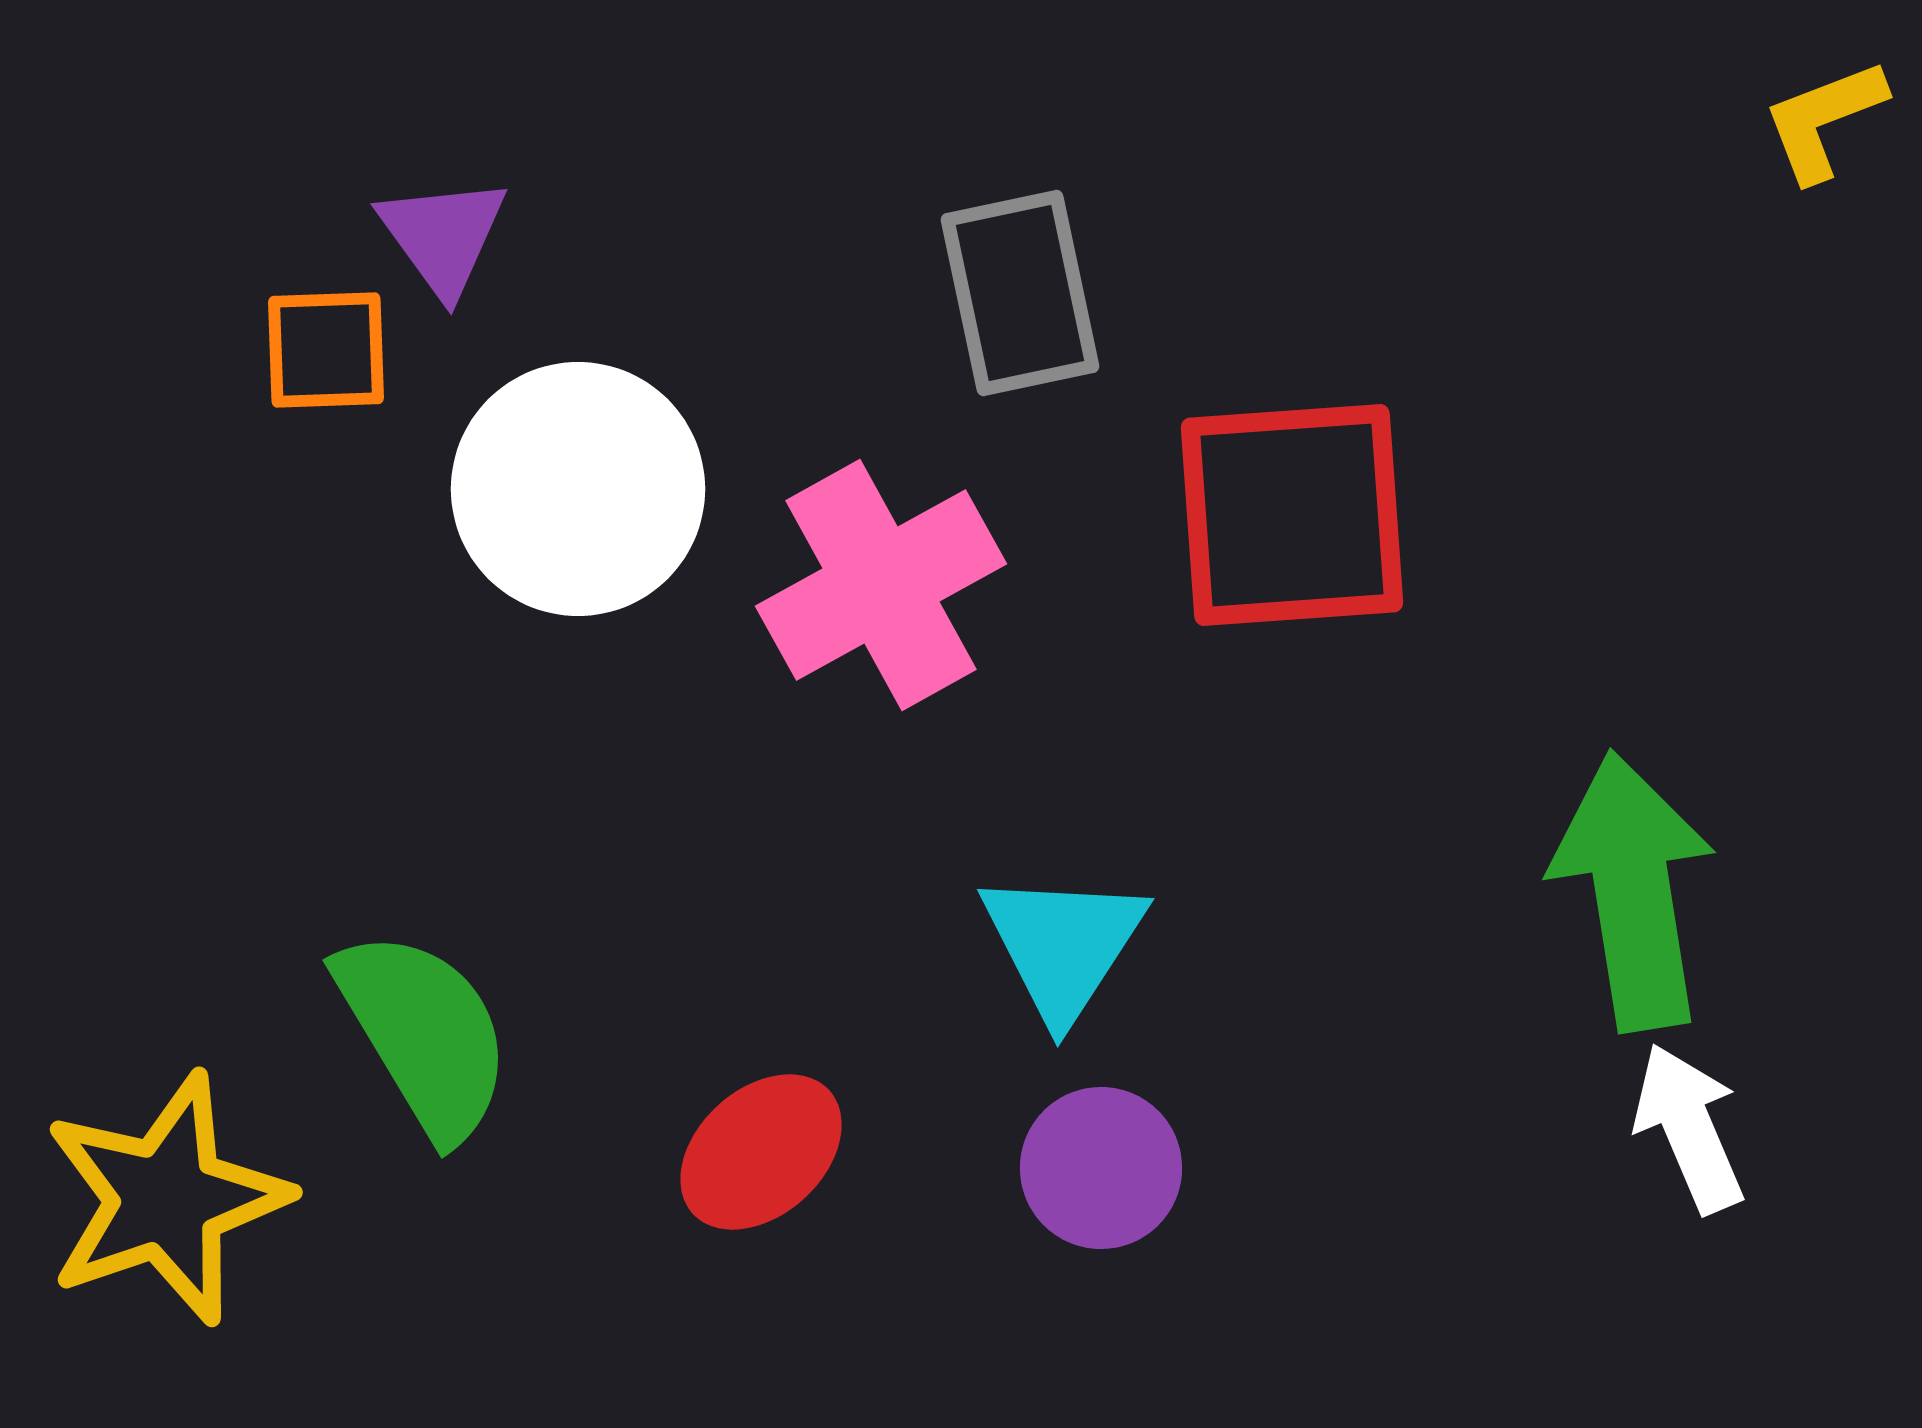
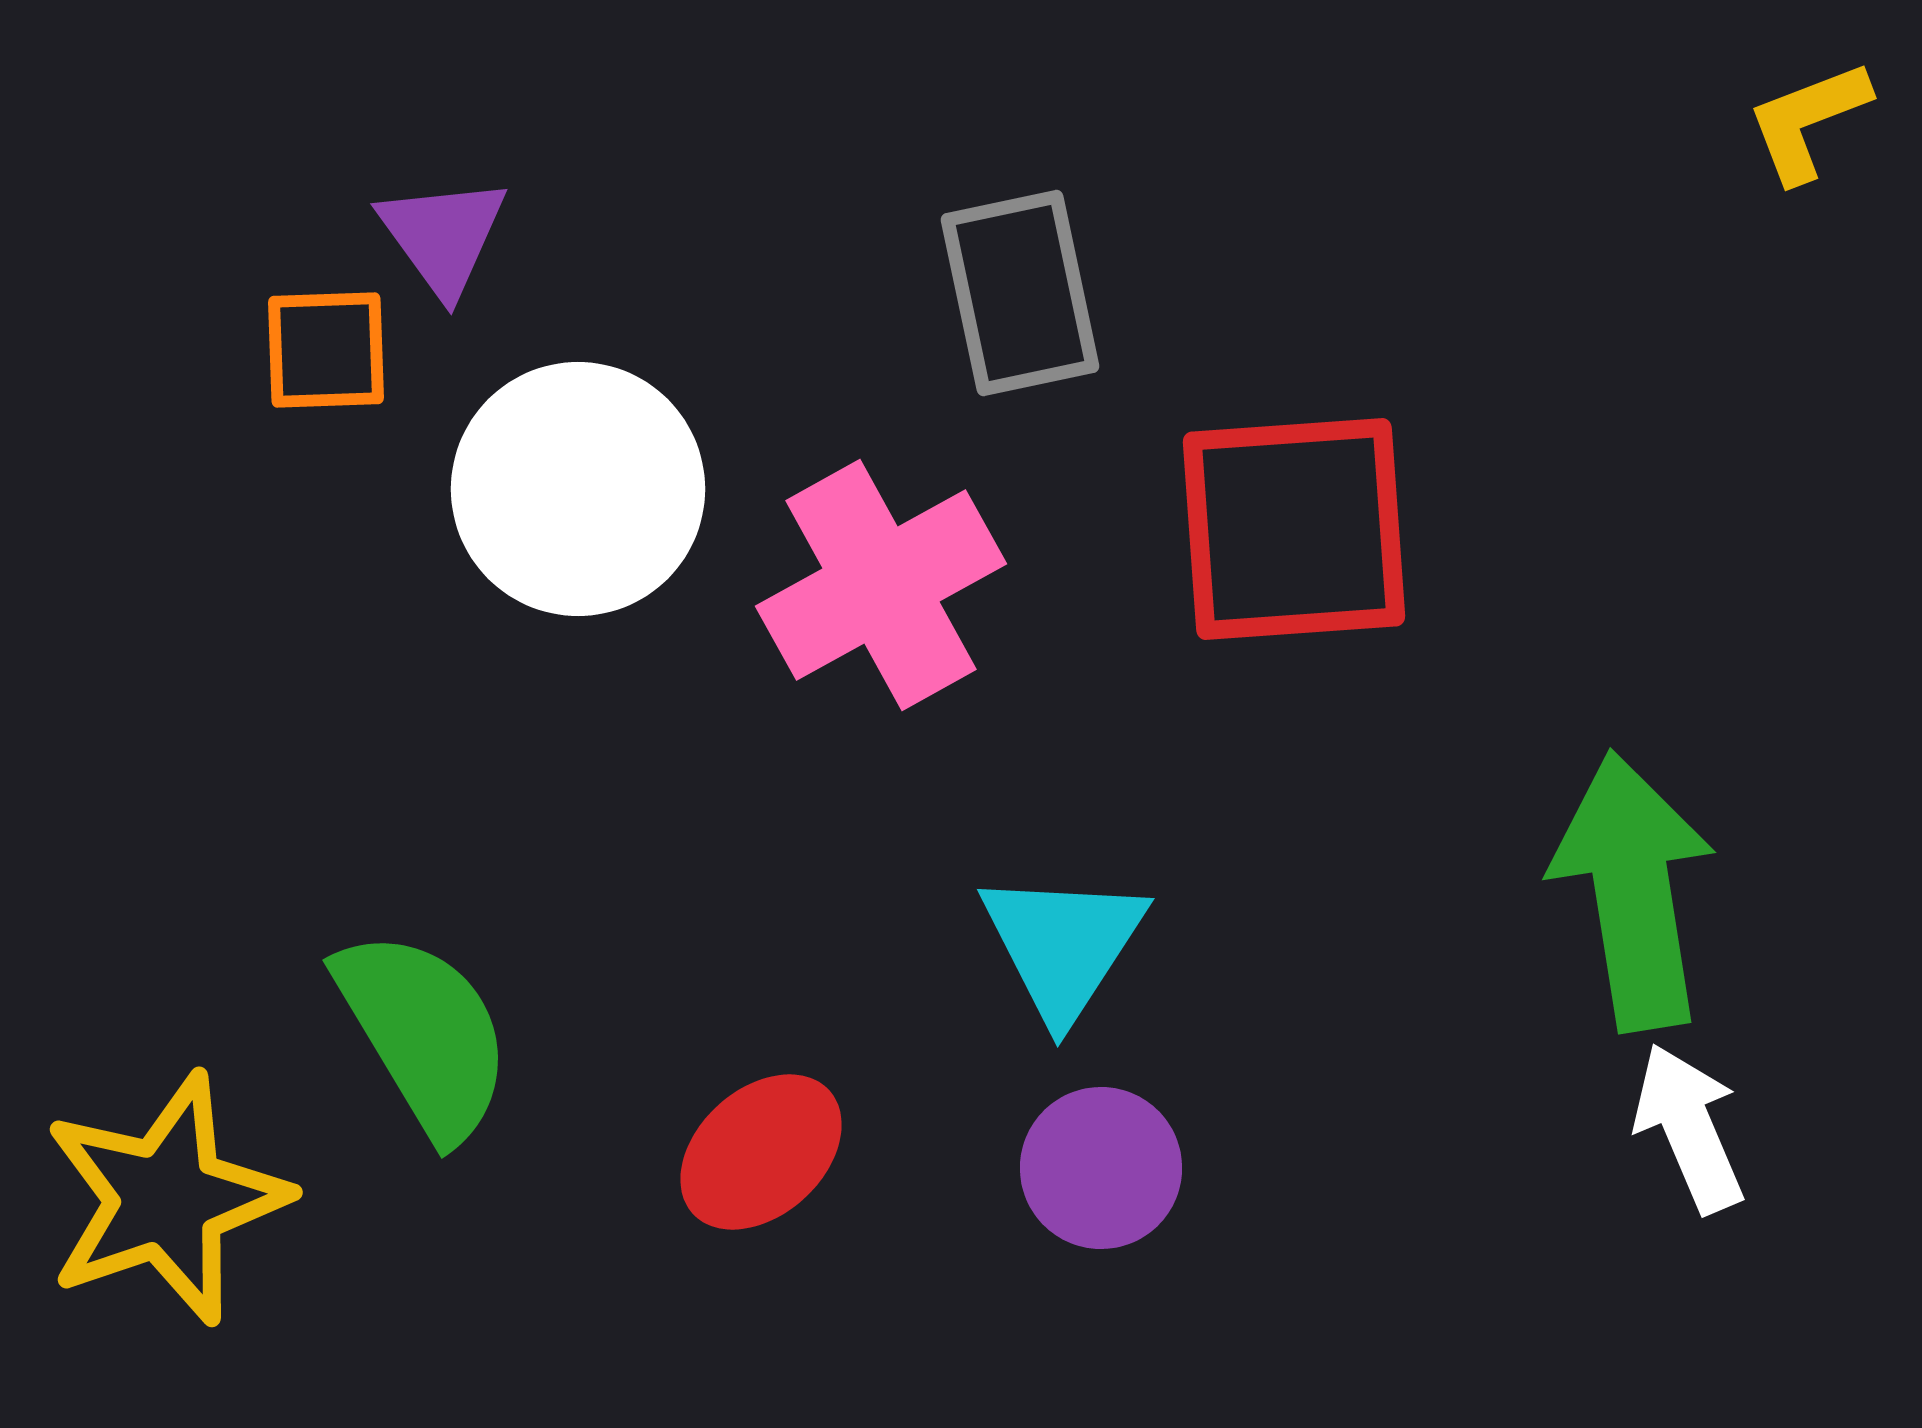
yellow L-shape: moved 16 px left, 1 px down
red square: moved 2 px right, 14 px down
